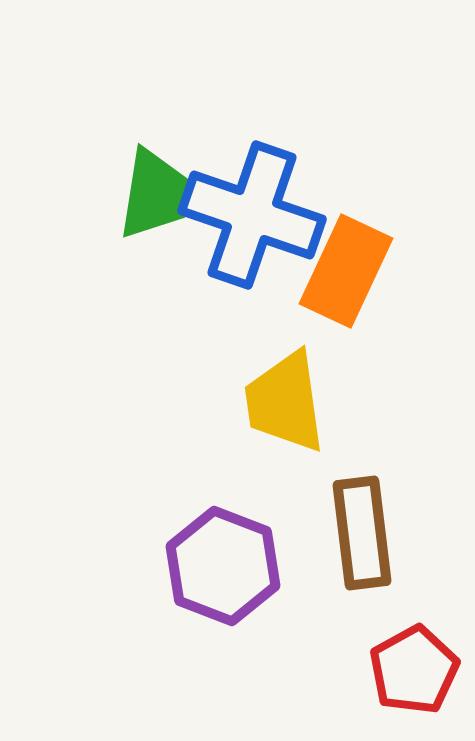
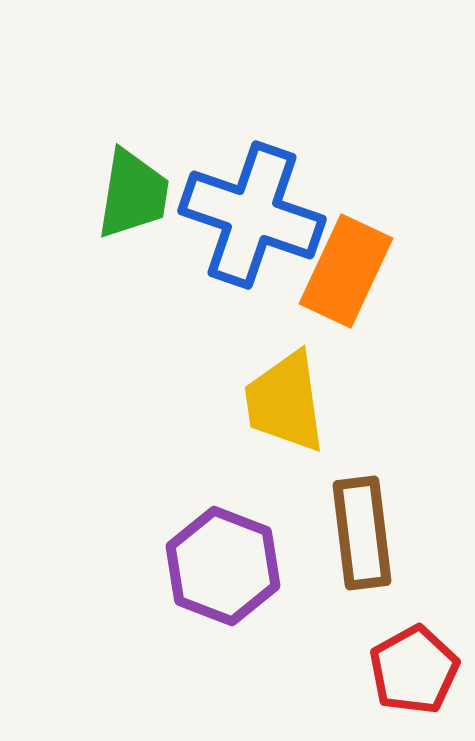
green trapezoid: moved 22 px left
